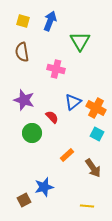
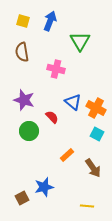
blue triangle: rotated 42 degrees counterclockwise
green circle: moved 3 px left, 2 px up
brown square: moved 2 px left, 2 px up
